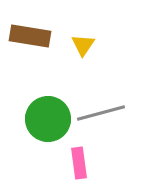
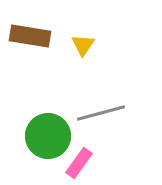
green circle: moved 17 px down
pink rectangle: rotated 44 degrees clockwise
